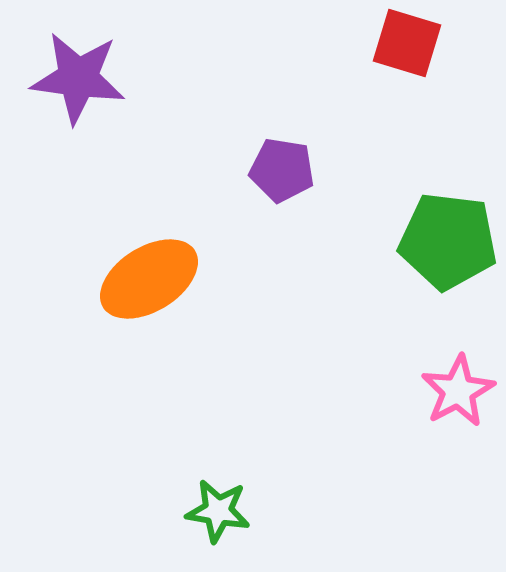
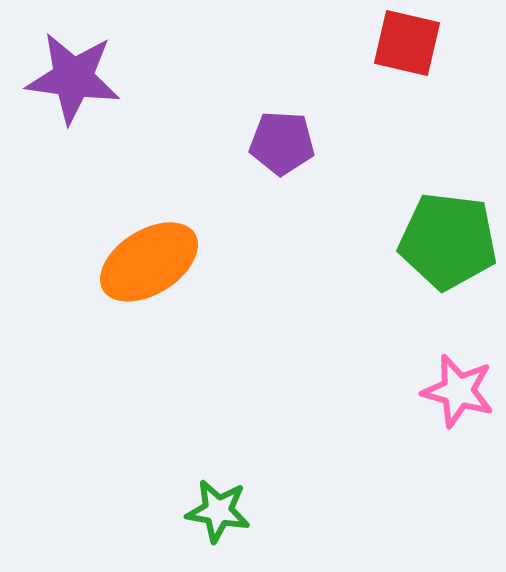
red square: rotated 4 degrees counterclockwise
purple star: moved 5 px left
purple pentagon: moved 27 px up; rotated 6 degrees counterclockwise
orange ellipse: moved 17 px up
pink star: rotated 28 degrees counterclockwise
